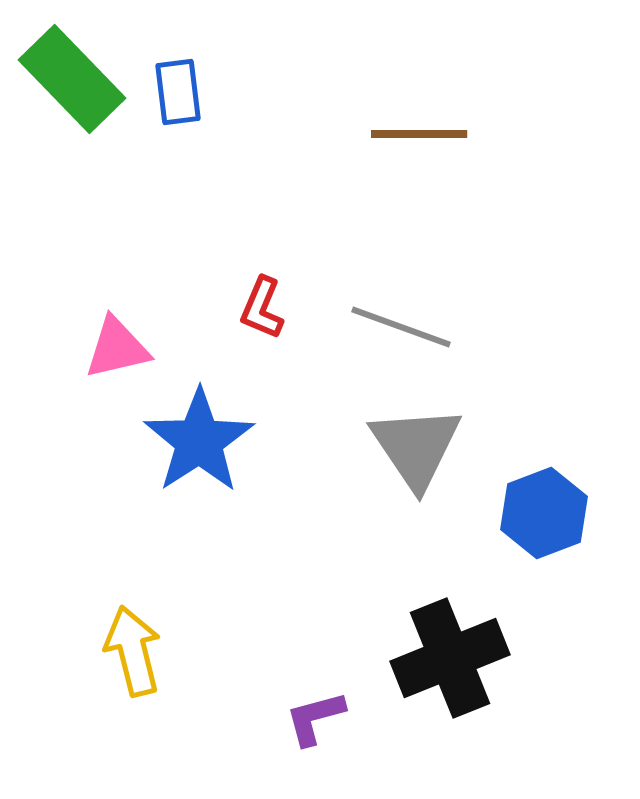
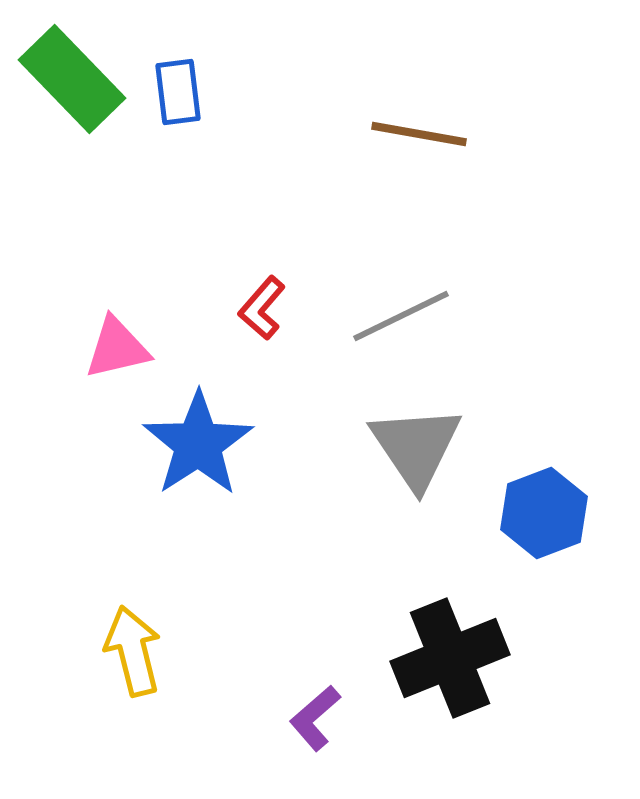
brown line: rotated 10 degrees clockwise
red L-shape: rotated 18 degrees clockwise
gray line: moved 11 px up; rotated 46 degrees counterclockwise
blue star: moved 1 px left, 3 px down
purple L-shape: rotated 26 degrees counterclockwise
